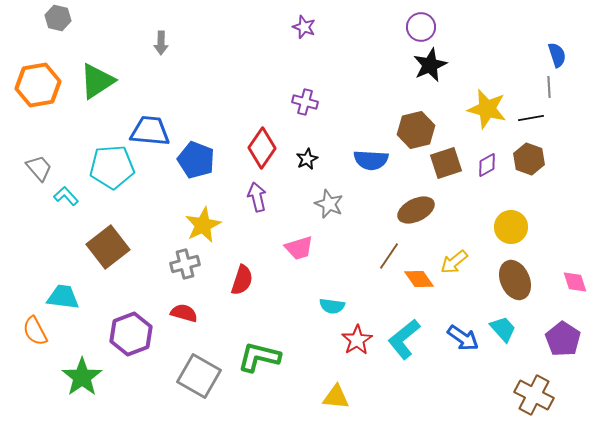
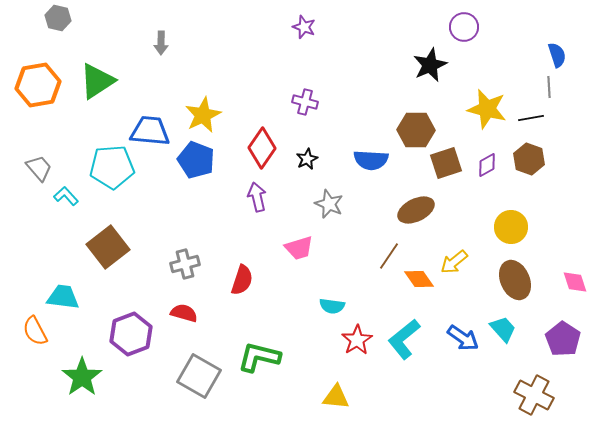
purple circle at (421, 27): moved 43 px right
brown hexagon at (416, 130): rotated 15 degrees clockwise
yellow star at (203, 225): moved 110 px up
